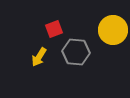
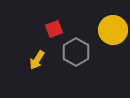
gray hexagon: rotated 24 degrees clockwise
yellow arrow: moved 2 px left, 3 px down
